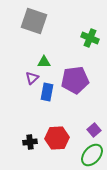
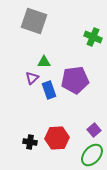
green cross: moved 3 px right, 1 px up
blue rectangle: moved 2 px right, 2 px up; rotated 30 degrees counterclockwise
black cross: rotated 16 degrees clockwise
